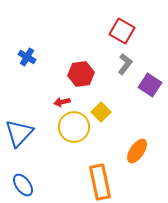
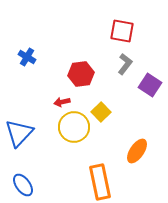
red square: rotated 20 degrees counterclockwise
